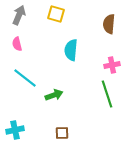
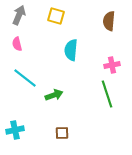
yellow square: moved 2 px down
brown semicircle: moved 3 px up
